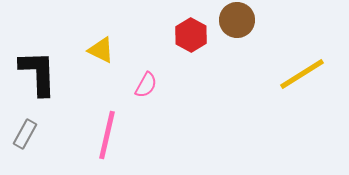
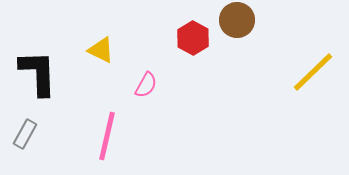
red hexagon: moved 2 px right, 3 px down
yellow line: moved 11 px right, 2 px up; rotated 12 degrees counterclockwise
pink line: moved 1 px down
